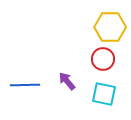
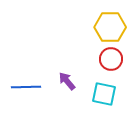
red circle: moved 8 px right
blue line: moved 1 px right, 2 px down
